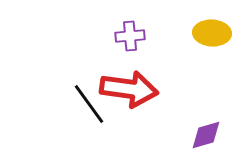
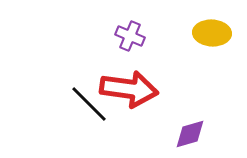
purple cross: rotated 28 degrees clockwise
black line: rotated 9 degrees counterclockwise
purple diamond: moved 16 px left, 1 px up
